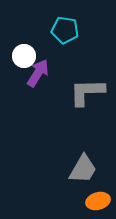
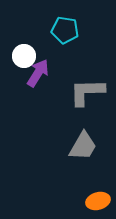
gray trapezoid: moved 23 px up
